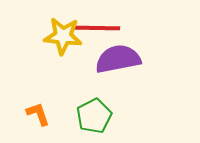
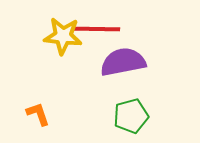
red line: moved 1 px down
purple semicircle: moved 5 px right, 3 px down
green pentagon: moved 37 px right; rotated 12 degrees clockwise
